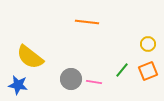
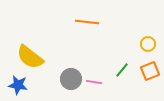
orange square: moved 2 px right
